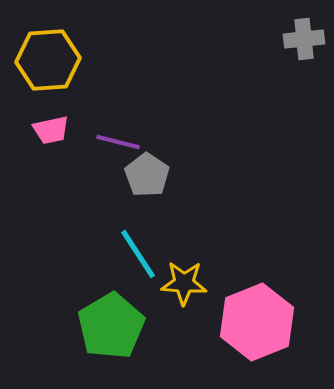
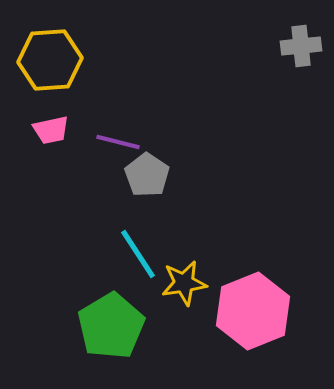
gray cross: moved 3 px left, 7 px down
yellow hexagon: moved 2 px right
yellow star: rotated 12 degrees counterclockwise
pink hexagon: moved 4 px left, 11 px up
